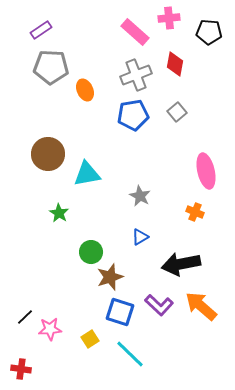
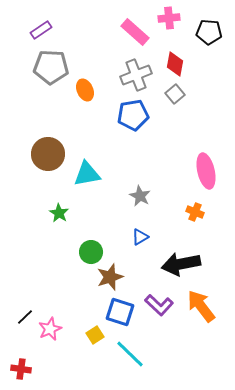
gray square: moved 2 px left, 18 px up
orange arrow: rotated 12 degrees clockwise
pink star: rotated 20 degrees counterclockwise
yellow square: moved 5 px right, 4 px up
